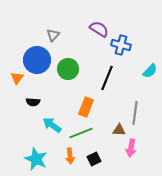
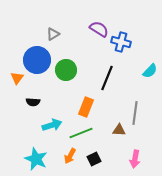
gray triangle: moved 1 px up; rotated 16 degrees clockwise
blue cross: moved 3 px up
green circle: moved 2 px left, 1 px down
cyan arrow: rotated 126 degrees clockwise
pink arrow: moved 4 px right, 11 px down
orange arrow: rotated 35 degrees clockwise
